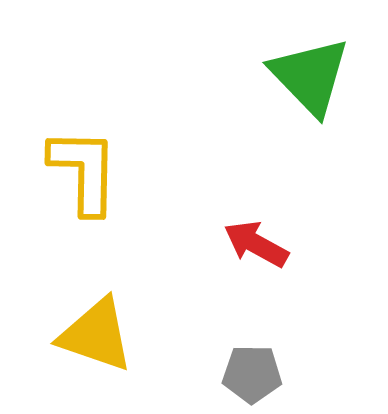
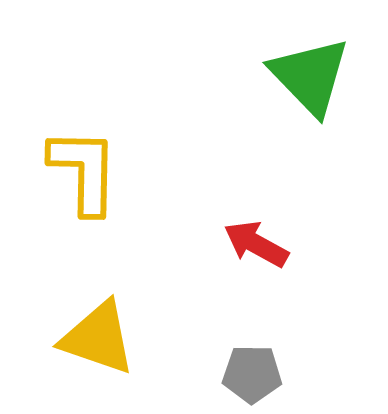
yellow triangle: moved 2 px right, 3 px down
